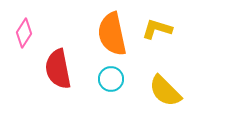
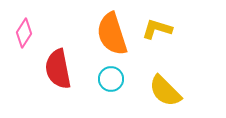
orange semicircle: rotated 6 degrees counterclockwise
